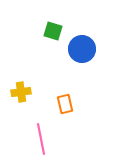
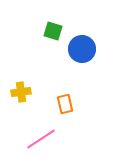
pink line: rotated 68 degrees clockwise
